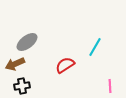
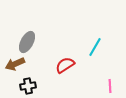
gray ellipse: rotated 25 degrees counterclockwise
black cross: moved 6 px right
